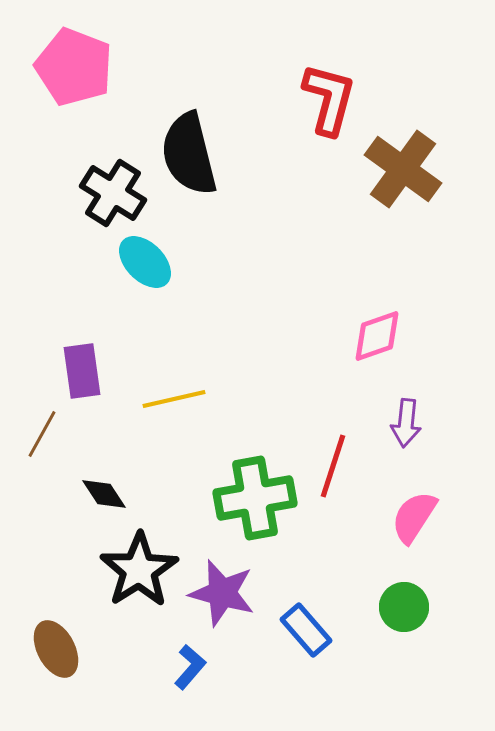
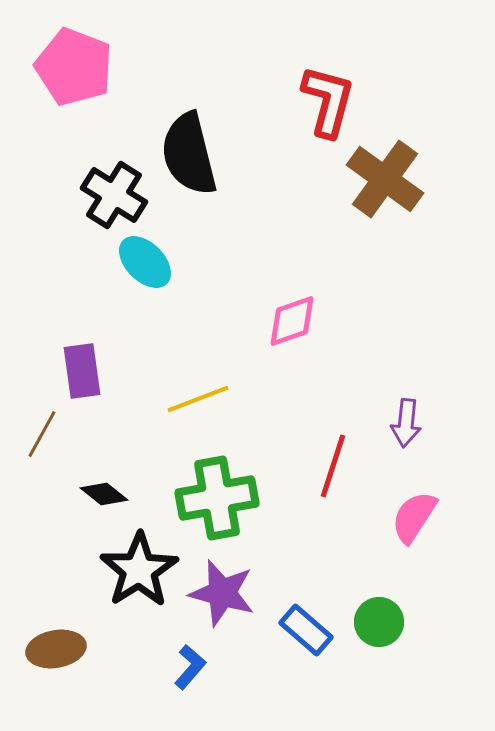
red L-shape: moved 1 px left, 2 px down
brown cross: moved 18 px left, 10 px down
black cross: moved 1 px right, 2 px down
pink diamond: moved 85 px left, 15 px up
yellow line: moved 24 px right; rotated 8 degrees counterclockwise
black diamond: rotated 18 degrees counterclockwise
green cross: moved 38 px left
green circle: moved 25 px left, 15 px down
blue rectangle: rotated 8 degrees counterclockwise
brown ellipse: rotated 72 degrees counterclockwise
